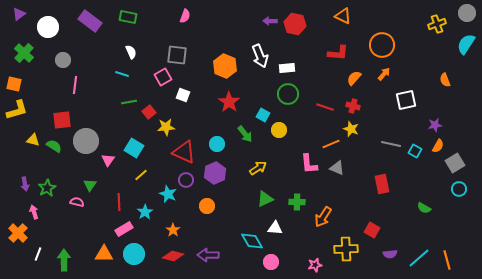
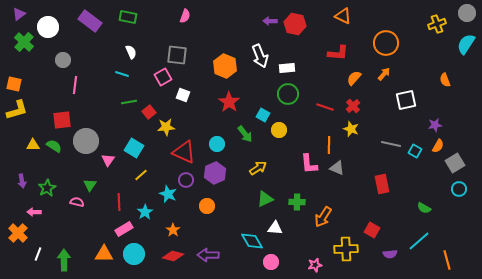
orange circle at (382, 45): moved 4 px right, 2 px up
green cross at (24, 53): moved 11 px up
red cross at (353, 106): rotated 32 degrees clockwise
yellow triangle at (33, 140): moved 5 px down; rotated 16 degrees counterclockwise
orange line at (331, 144): moved 2 px left, 1 px down; rotated 66 degrees counterclockwise
purple arrow at (25, 184): moved 3 px left, 3 px up
pink arrow at (34, 212): rotated 72 degrees counterclockwise
cyan line at (419, 258): moved 17 px up
